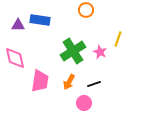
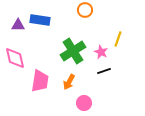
orange circle: moved 1 px left
pink star: moved 1 px right
black line: moved 10 px right, 13 px up
